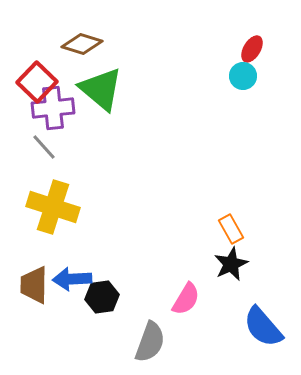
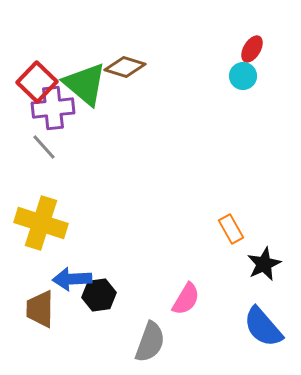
brown diamond: moved 43 px right, 23 px down
green triangle: moved 16 px left, 5 px up
yellow cross: moved 12 px left, 16 px down
black star: moved 33 px right
brown trapezoid: moved 6 px right, 24 px down
black hexagon: moved 3 px left, 2 px up
